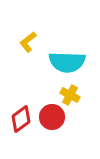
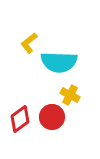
yellow L-shape: moved 1 px right, 1 px down
cyan semicircle: moved 8 px left
red diamond: moved 1 px left
